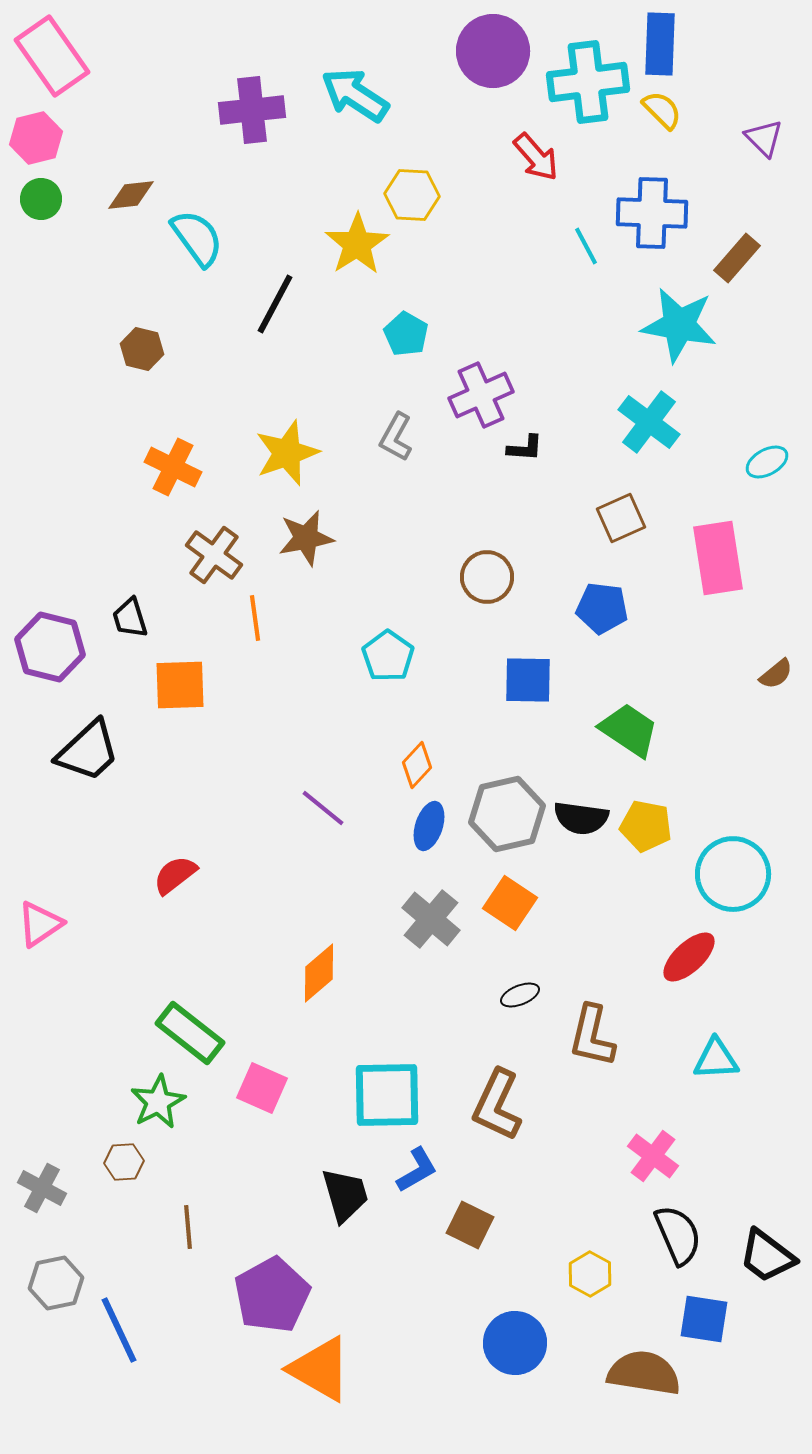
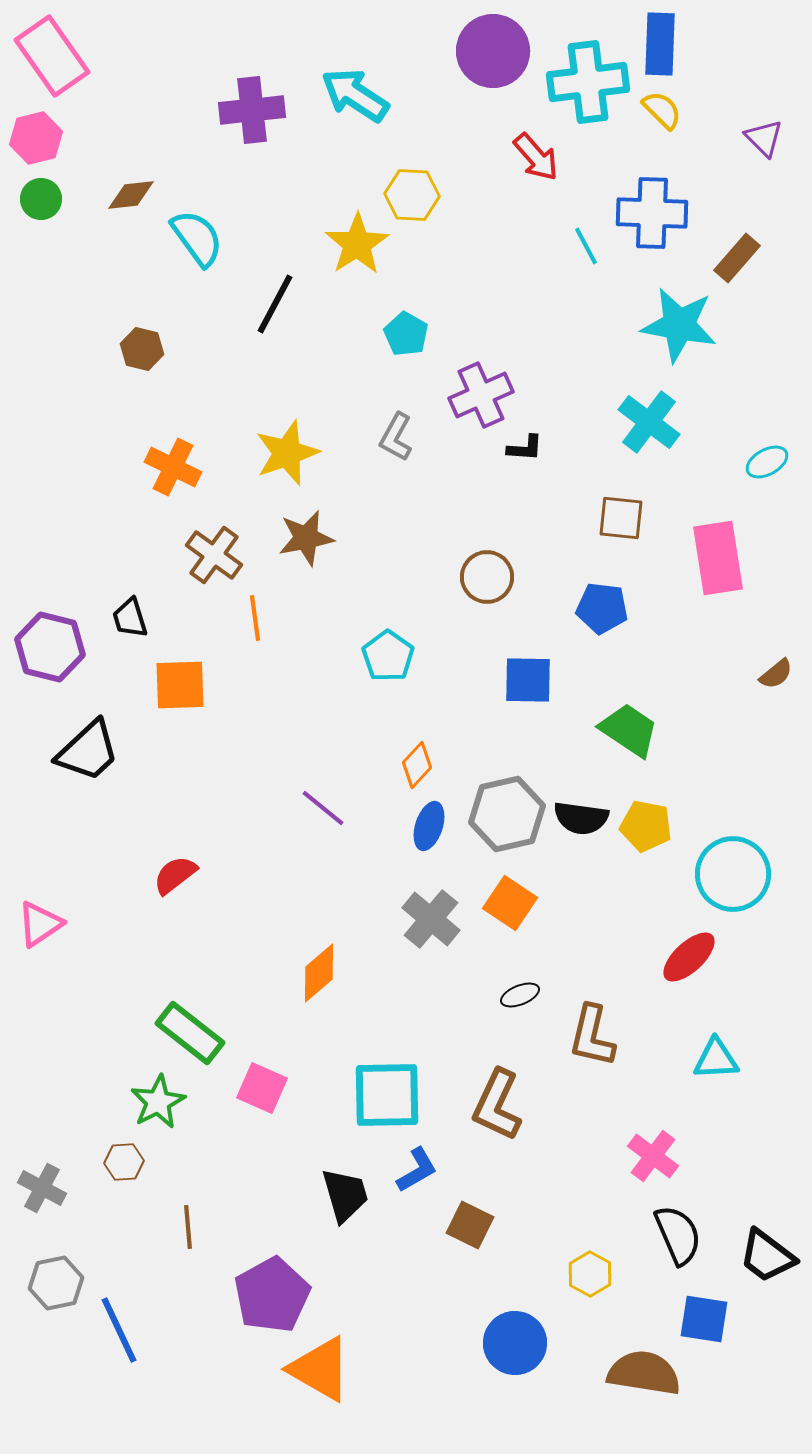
brown square at (621, 518): rotated 30 degrees clockwise
